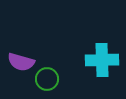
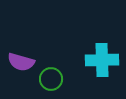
green circle: moved 4 px right
